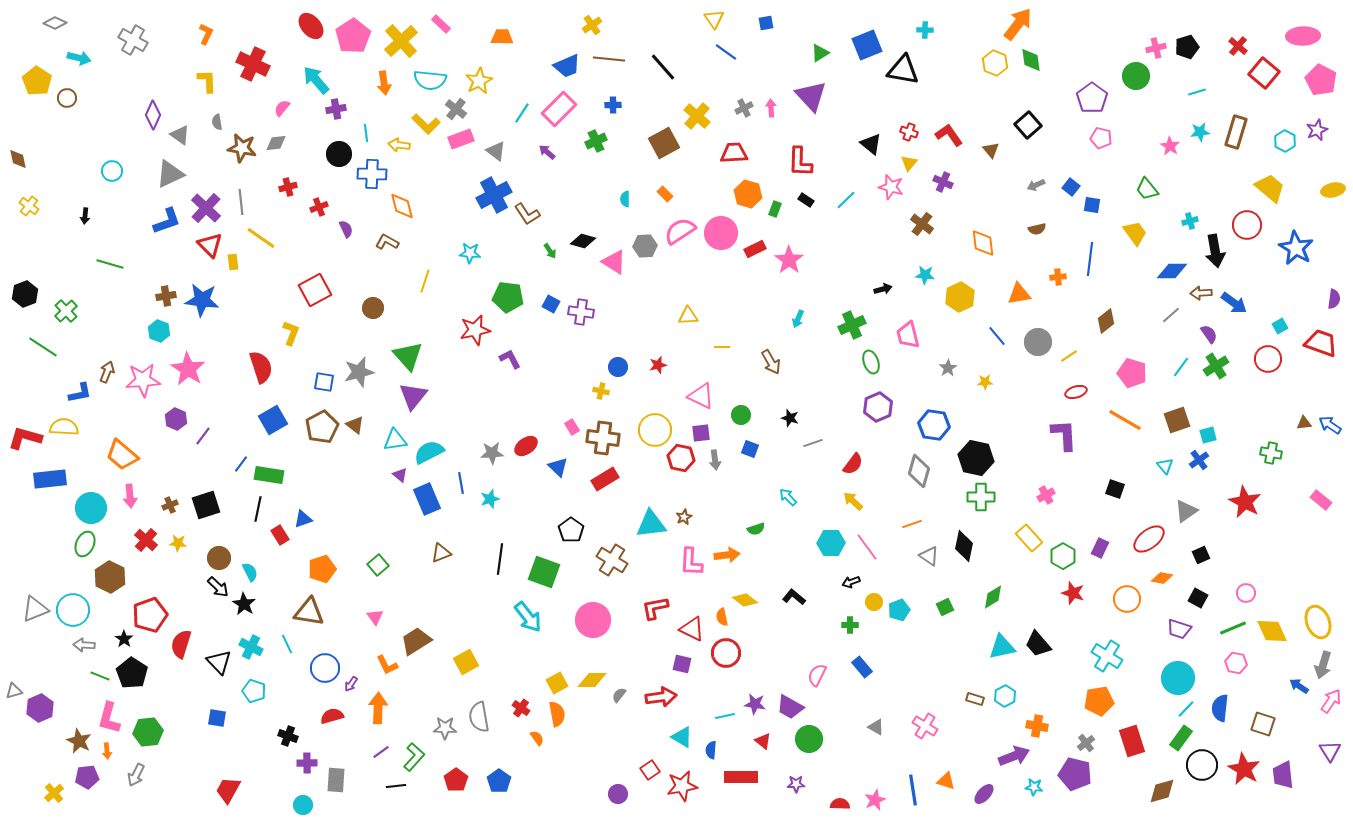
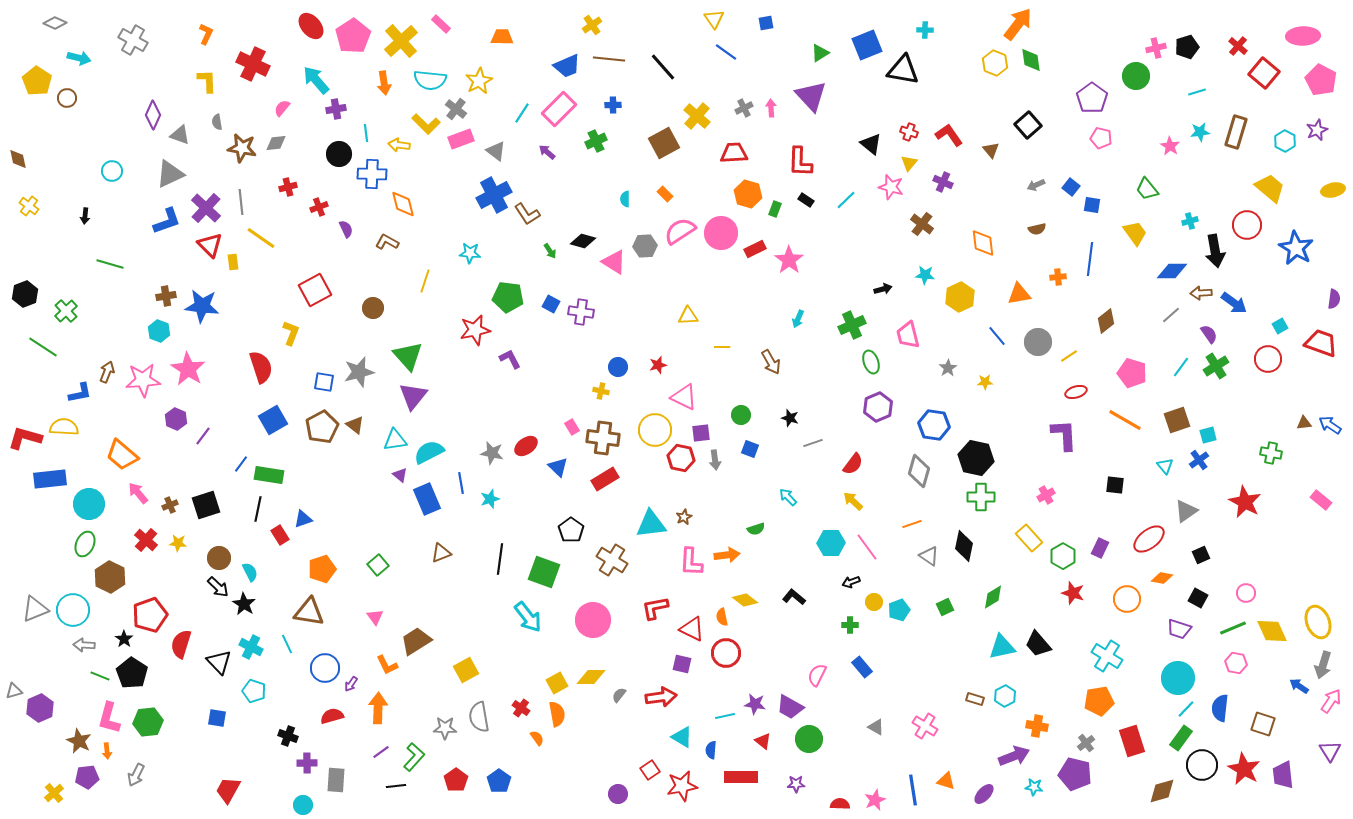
gray triangle at (180, 135): rotated 15 degrees counterclockwise
orange diamond at (402, 206): moved 1 px right, 2 px up
blue star at (202, 300): moved 6 px down
pink triangle at (701, 396): moved 17 px left, 1 px down
gray star at (492, 453): rotated 15 degrees clockwise
black square at (1115, 489): moved 4 px up; rotated 12 degrees counterclockwise
pink arrow at (130, 496): moved 8 px right, 3 px up; rotated 145 degrees clockwise
cyan circle at (91, 508): moved 2 px left, 4 px up
yellow square at (466, 662): moved 8 px down
yellow diamond at (592, 680): moved 1 px left, 3 px up
green hexagon at (148, 732): moved 10 px up
